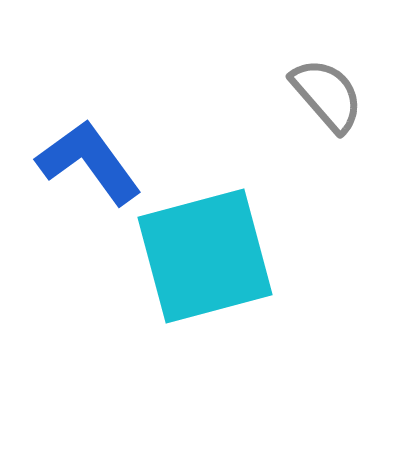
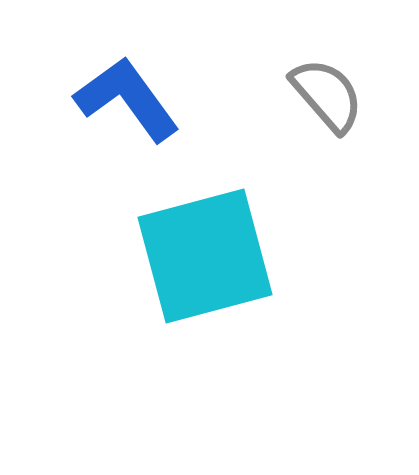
blue L-shape: moved 38 px right, 63 px up
